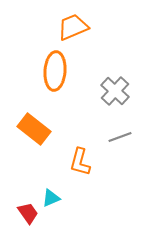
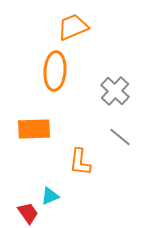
orange rectangle: rotated 40 degrees counterclockwise
gray line: rotated 60 degrees clockwise
orange L-shape: rotated 8 degrees counterclockwise
cyan triangle: moved 1 px left, 2 px up
